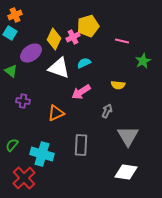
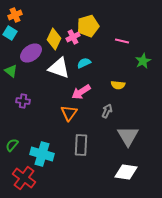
orange triangle: moved 13 px right; rotated 30 degrees counterclockwise
red cross: rotated 10 degrees counterclockwise
